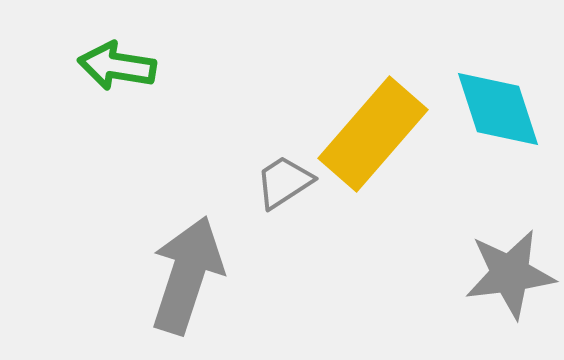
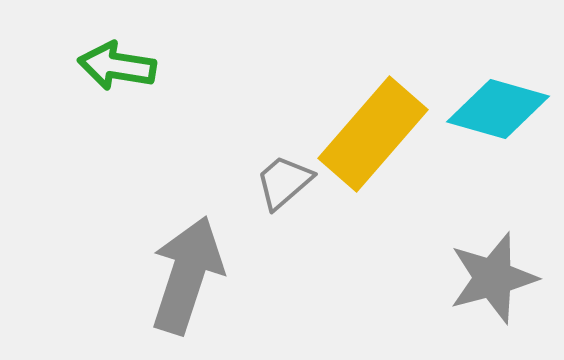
cyan diamond: rotated 56 degrees counterclockwise
gray trapezoid: rotated 8 degrees counterclockwise
gray star: moved 17 px left, 4 px down; rotated 8 degrees counterclockwise
